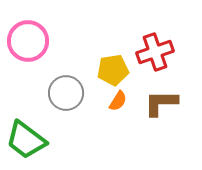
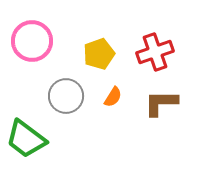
pink circle: moved 4 px right
yellow pentagon: moved 14 px left, 16 px up; rotated 12 degrees counterclockwise
gray circle: moved 3 px down
orange semicircle: moved 5 px left, 4 px up
green trapezoid: moved 1 px up
